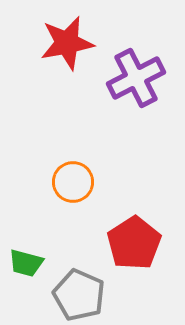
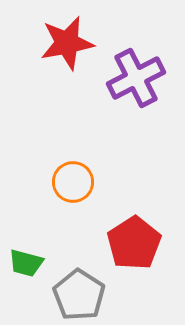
gray pentagon: rotated 9 degrees clockwise
